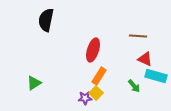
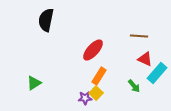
brown line: moved 1 px right
red ellipse: rotated 25 degrees clockwise
cyan rectangle: moved 1 px right, 3 px up; rotated 65 degrees counterclockwise
